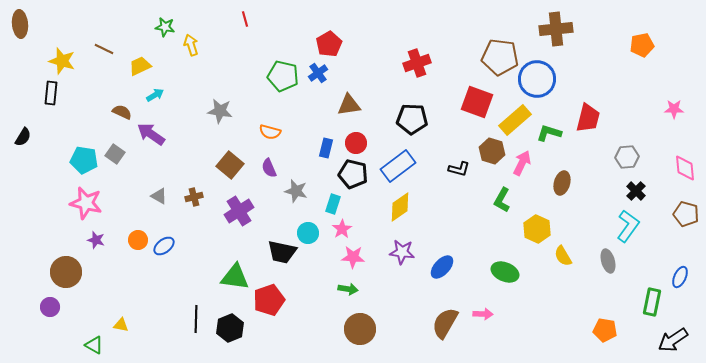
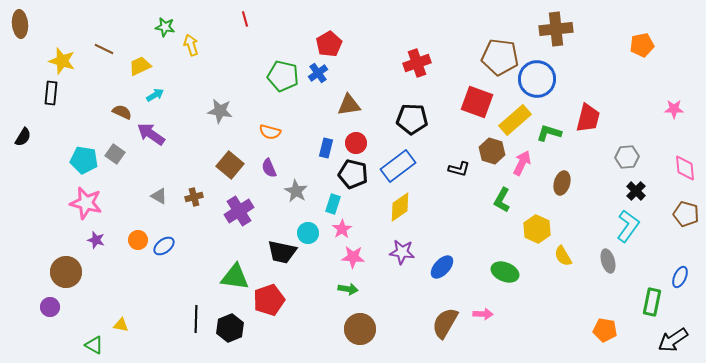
gray star at (296, 191): rotated 15 degrees clockwise
